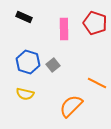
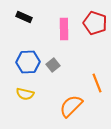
blue hexagon: rotated 20 degrees counterclockwise
orange line: rotated 42 degrees clockwise
